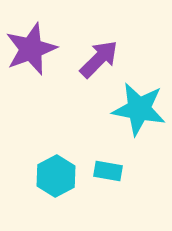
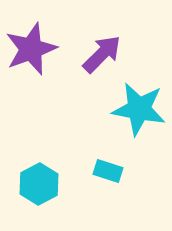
purple arrow: moved 3 px right, 5 px up
cyan rectangle: rotated 8 degrees clockwise
cyan hexagon: moved 17 px left, 8 px down
